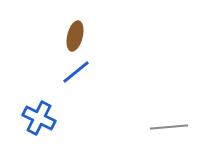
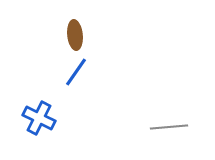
brown ellipse: moved 1 px up; rotated 20 degrees counterclockwise
blue line: rotated 16 degrees counterclockwise
